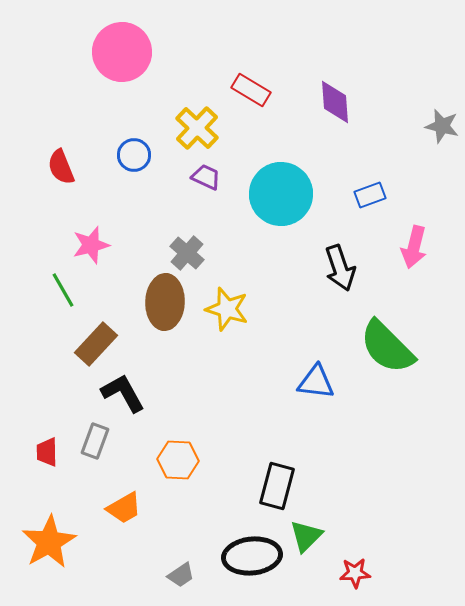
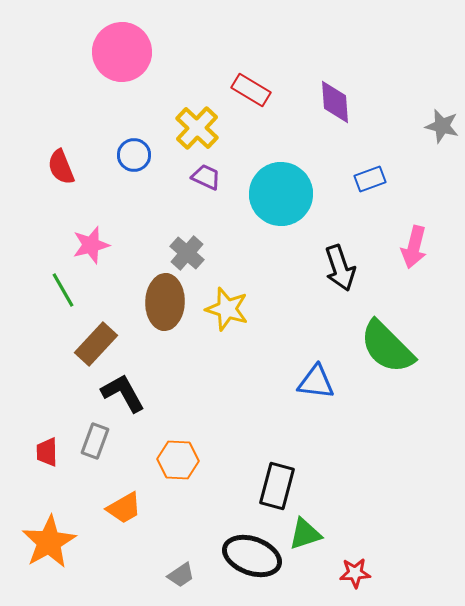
blue rectangle: moved 16 px up
green triangle: moved 1 px left, 2 px up; rotated 27 degrees clockwise
black ellipse: rotated 26 degrees clockwise
